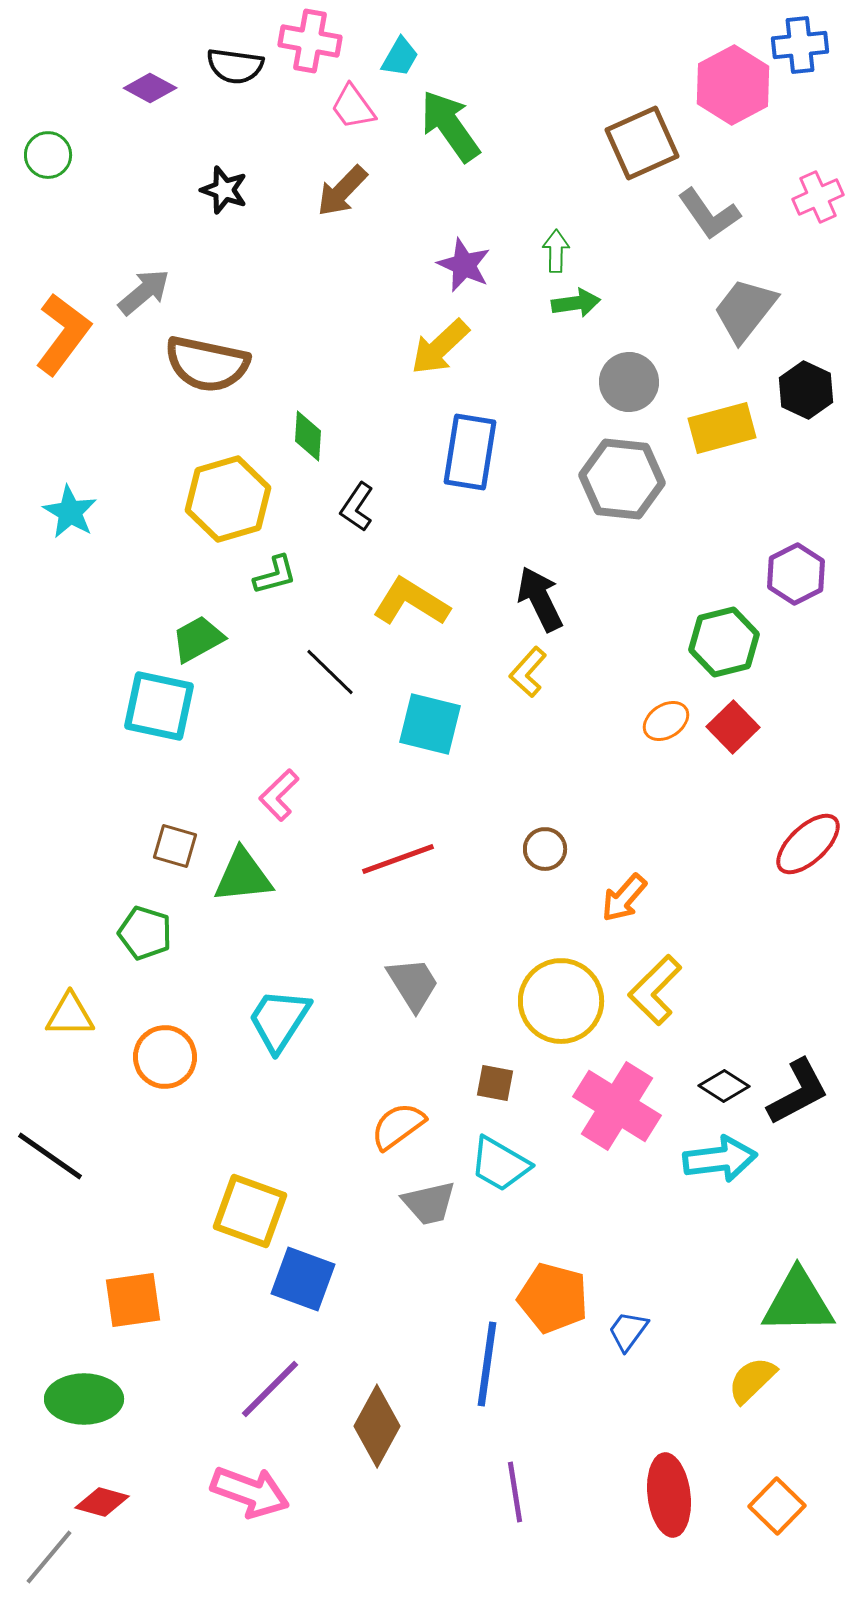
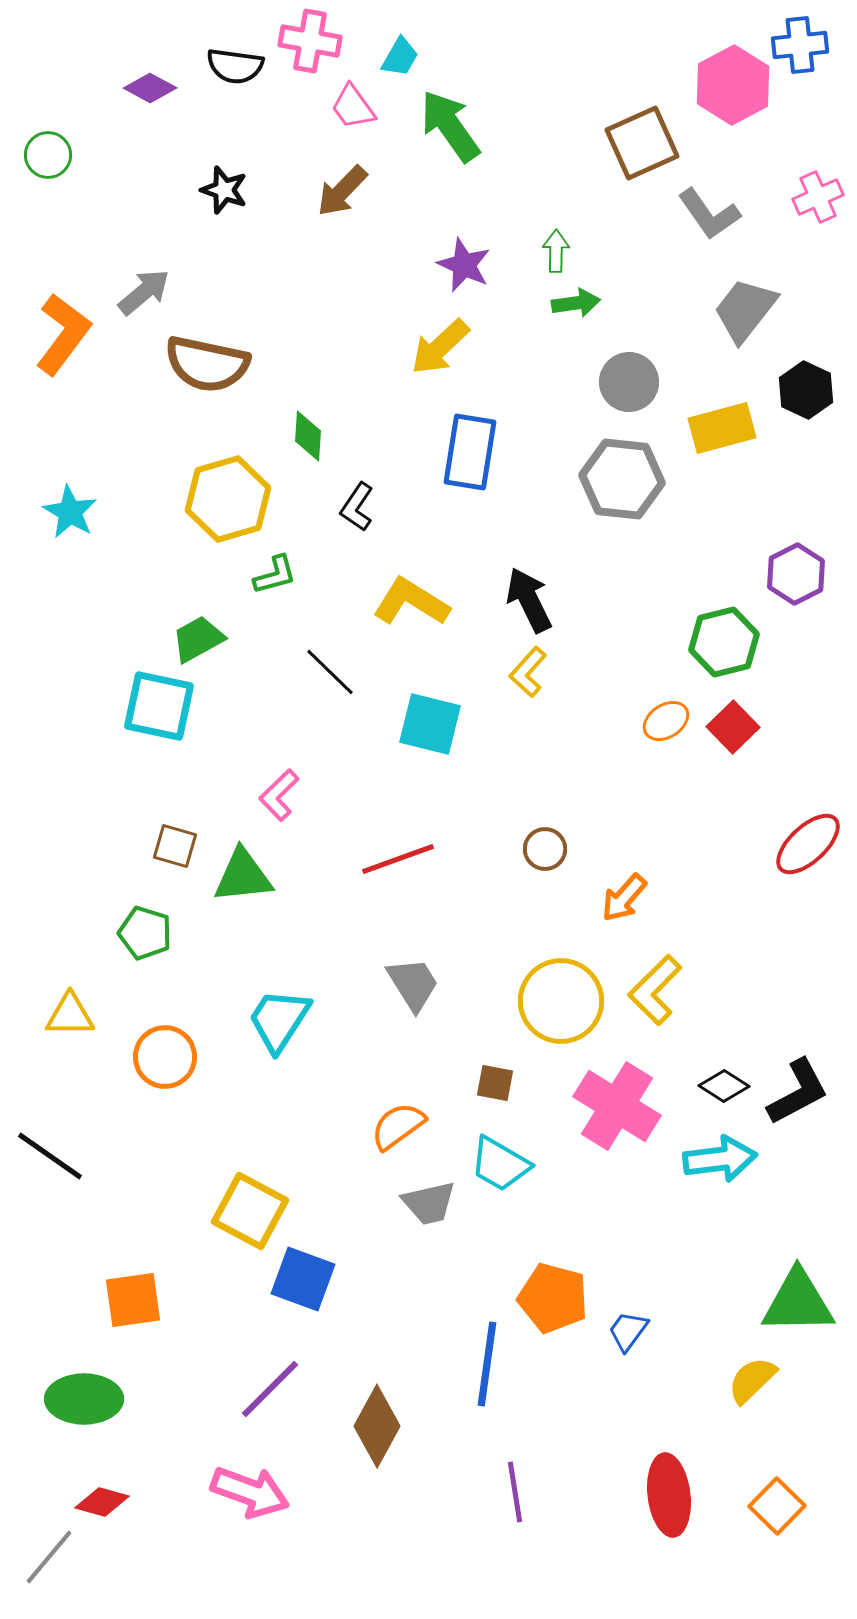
black arrow at (540, 599): moved 11 px left, 1 px down
yellow square at (250, 1211): rotated 8 degrees clockwise
